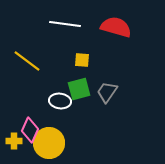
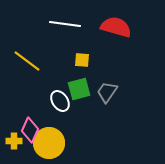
white ellipse: rotated 50 degrees clockwise
